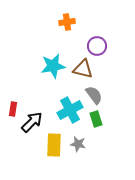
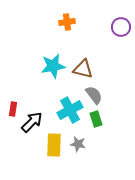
purple circle: moved 24 px right, 19 px up
